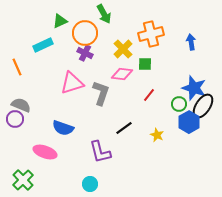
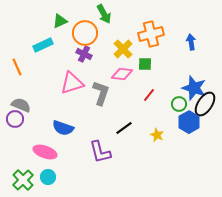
purple cross: moved 1 px left, 1 px down
black ellipse: moved 2 px right, 2 px up
cyan circle: moved 42 px left, 7 px up
